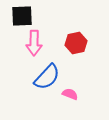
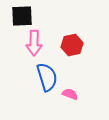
red hexagon: moved 4 px left, 2 px down
blue semicircle: rotated 60 degrees counterclockwise
